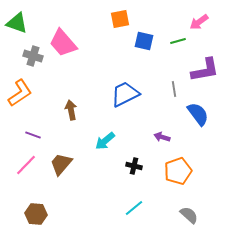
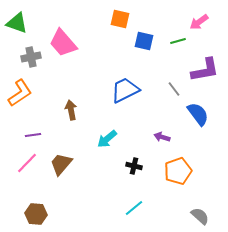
orange square: rotated 24 degrees clockwise
gray cross: moved 2 px left, 1 px down; rotated 30 degrees counterclockwise
gray line: rotated 28 degrees counterclockwise
blue trapezoid: moved 4 px up
purple line: rotated 28 degrees counterclockwise
cyan arrow: moved 2 px right, 2 px up
pink line: moved 1 px right, 2 px up
gray semicircle: moved 11 px right, 1 px down
